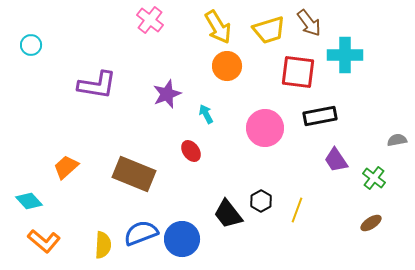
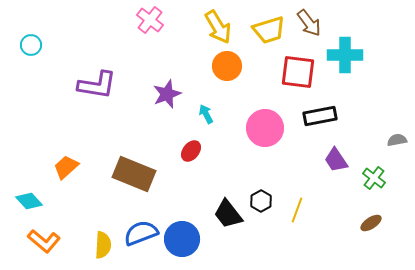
red ellipse: rotated 75 degrees clockwise
